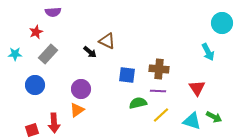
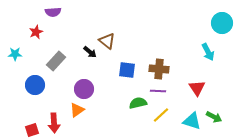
brown triangle: rotated 12 degrees clockwise
gray rectangle: moved 8 px right, 7 px down
blue square: moved 5 px up
purple circle: moved 3 px right
